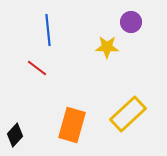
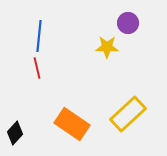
purple circle: moved 3 px left, 1 px down
blue line: moved 9 px left, 6 px down; rotated 12 degrees clockwise
red line: rotated 40 degrees clockwise
orange rectangle: moved 1 px up; rotated 72 degrees counterclockwise
black diamond: moved 2 px up
